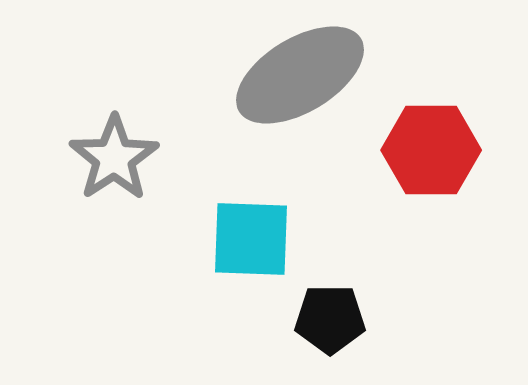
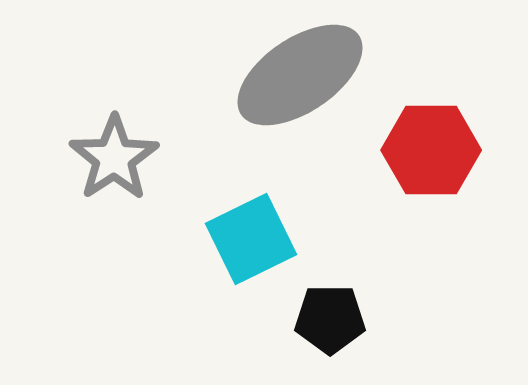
gray ellipse: rotated 3 degrees counterclockwise
cyan square: rotated 28 degrees counterclockwise
